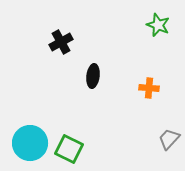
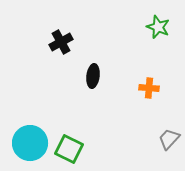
green star: moved 2 px down
